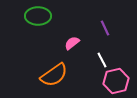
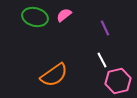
green ellipse: moved 3 px left, 1 px down; rotated 15 degrees clockwise
pink semicircle: moved 8 px left, 28 px up
pink hexagon: moved 2 px right
